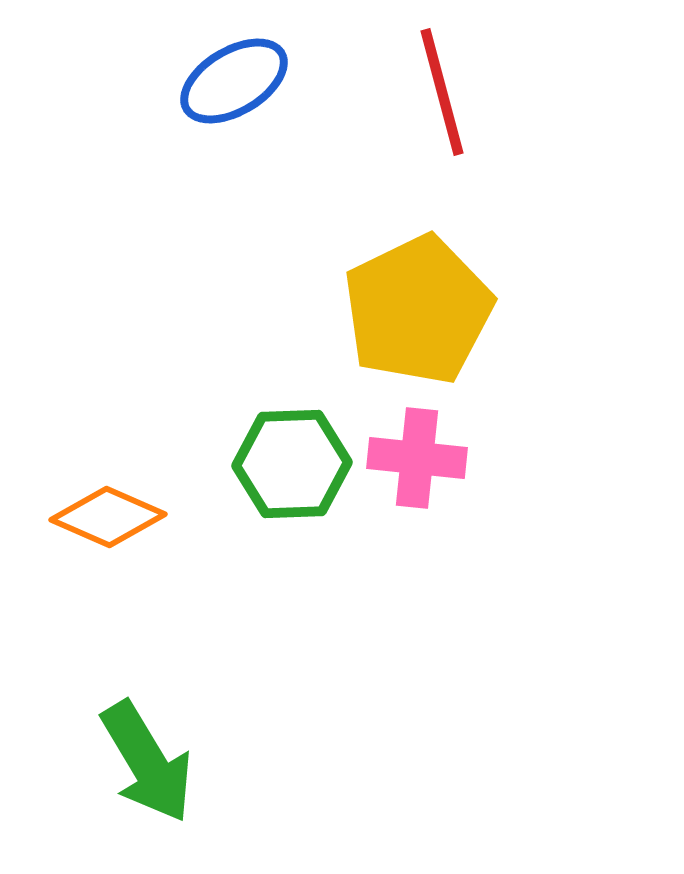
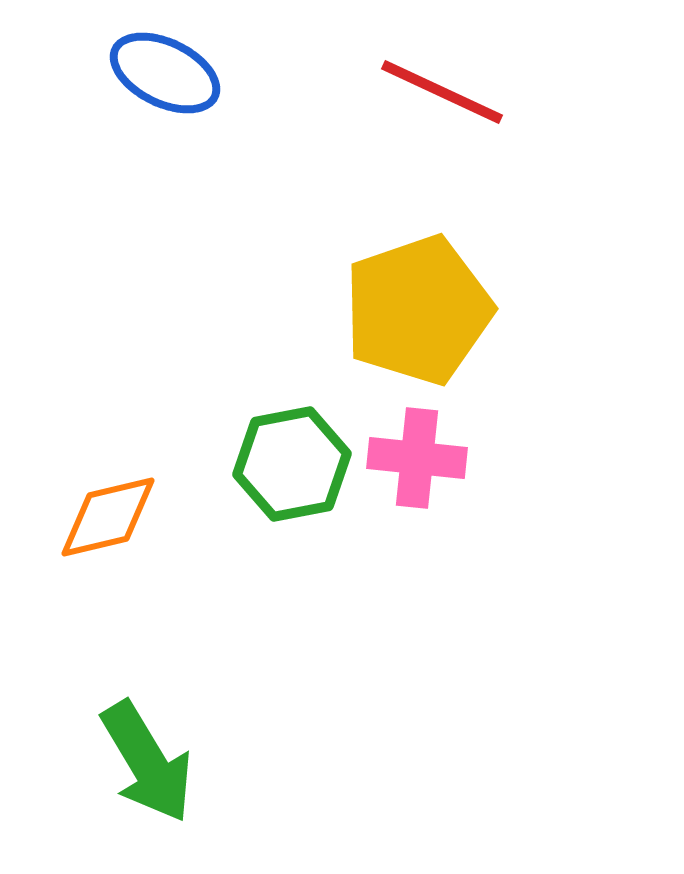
blue ellipse: moved 69 px left, 8 px up; rotated 57 degrees clockwise
red line: rotated 50 degrees counterclockwise
yellow pentagon: rotated 7 degrees clockwise
green hexagon: rotated 9 degrees counterclockwise
orange diamond: rotated 37 degrees counterclockwise
